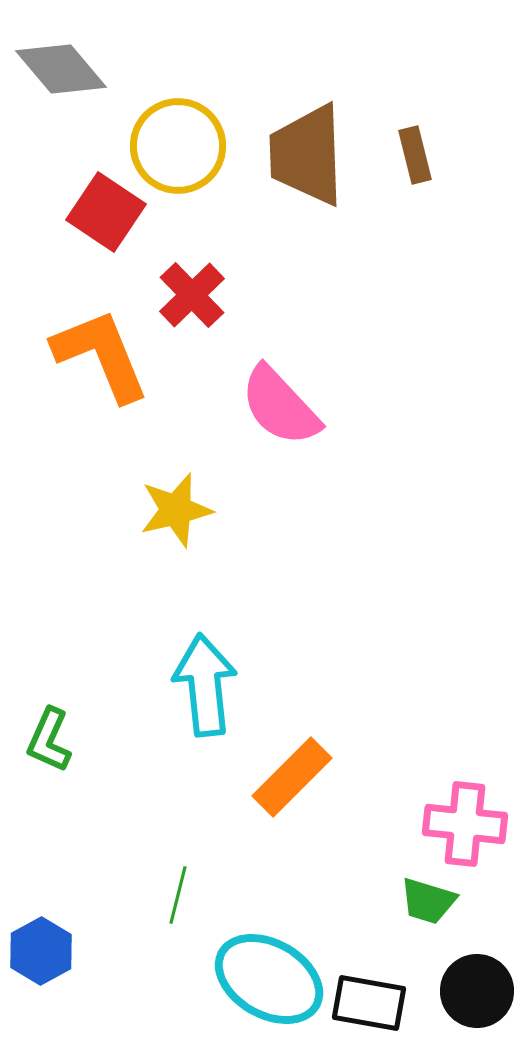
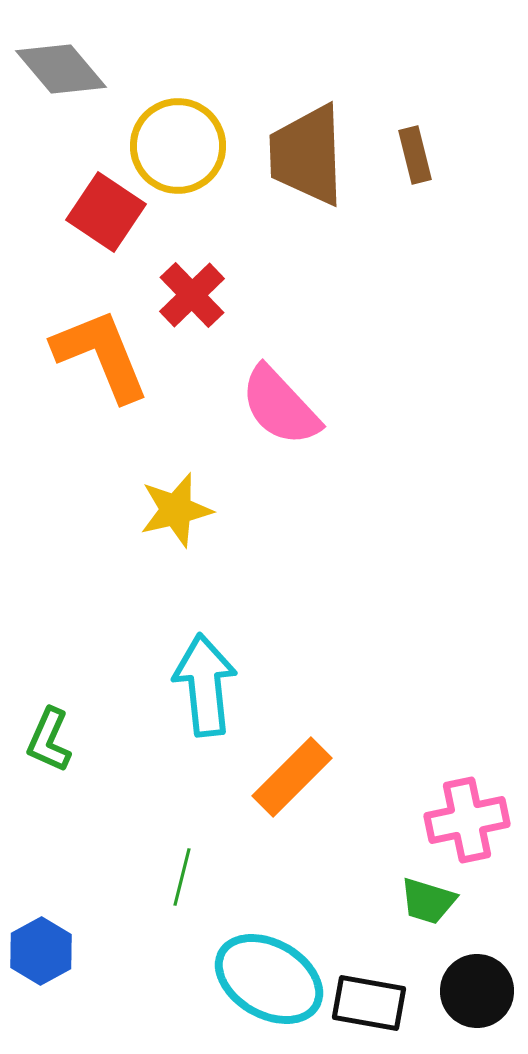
pink cross: moved 2 px right, 4 px up; rotated 18 degrees counterclockwise
green line: moved 4 px right, 18 px up
